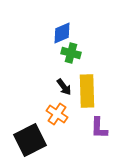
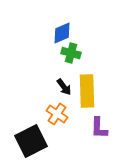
black square: moved 1 px right, 1 px down
